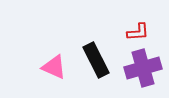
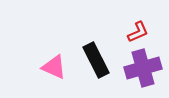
red L-shape: rotated 20 degrees counterclockwise
